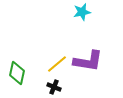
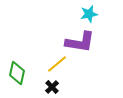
cyan star: moved 7 px right, 2 px down
purple L-shape: moved 8 px left, 19 px up
black cross: moved 2 px left; rotated 24 degrees clockwise
